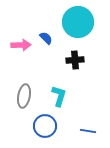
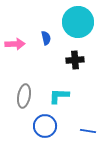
blue semicircle: rotated 32 degrees clockwise
pink arrow: moved 6 px left, 1 px up
cyan L-shape: rotated 105 degrees counterclockwise
